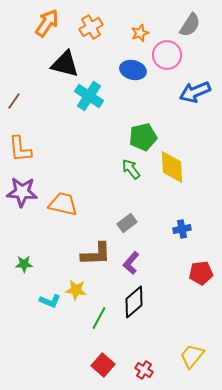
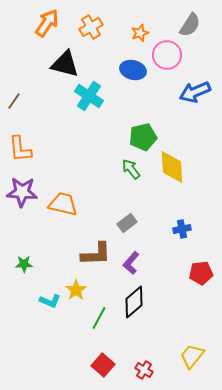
yellow star: rotated 30 degrees clockwise
